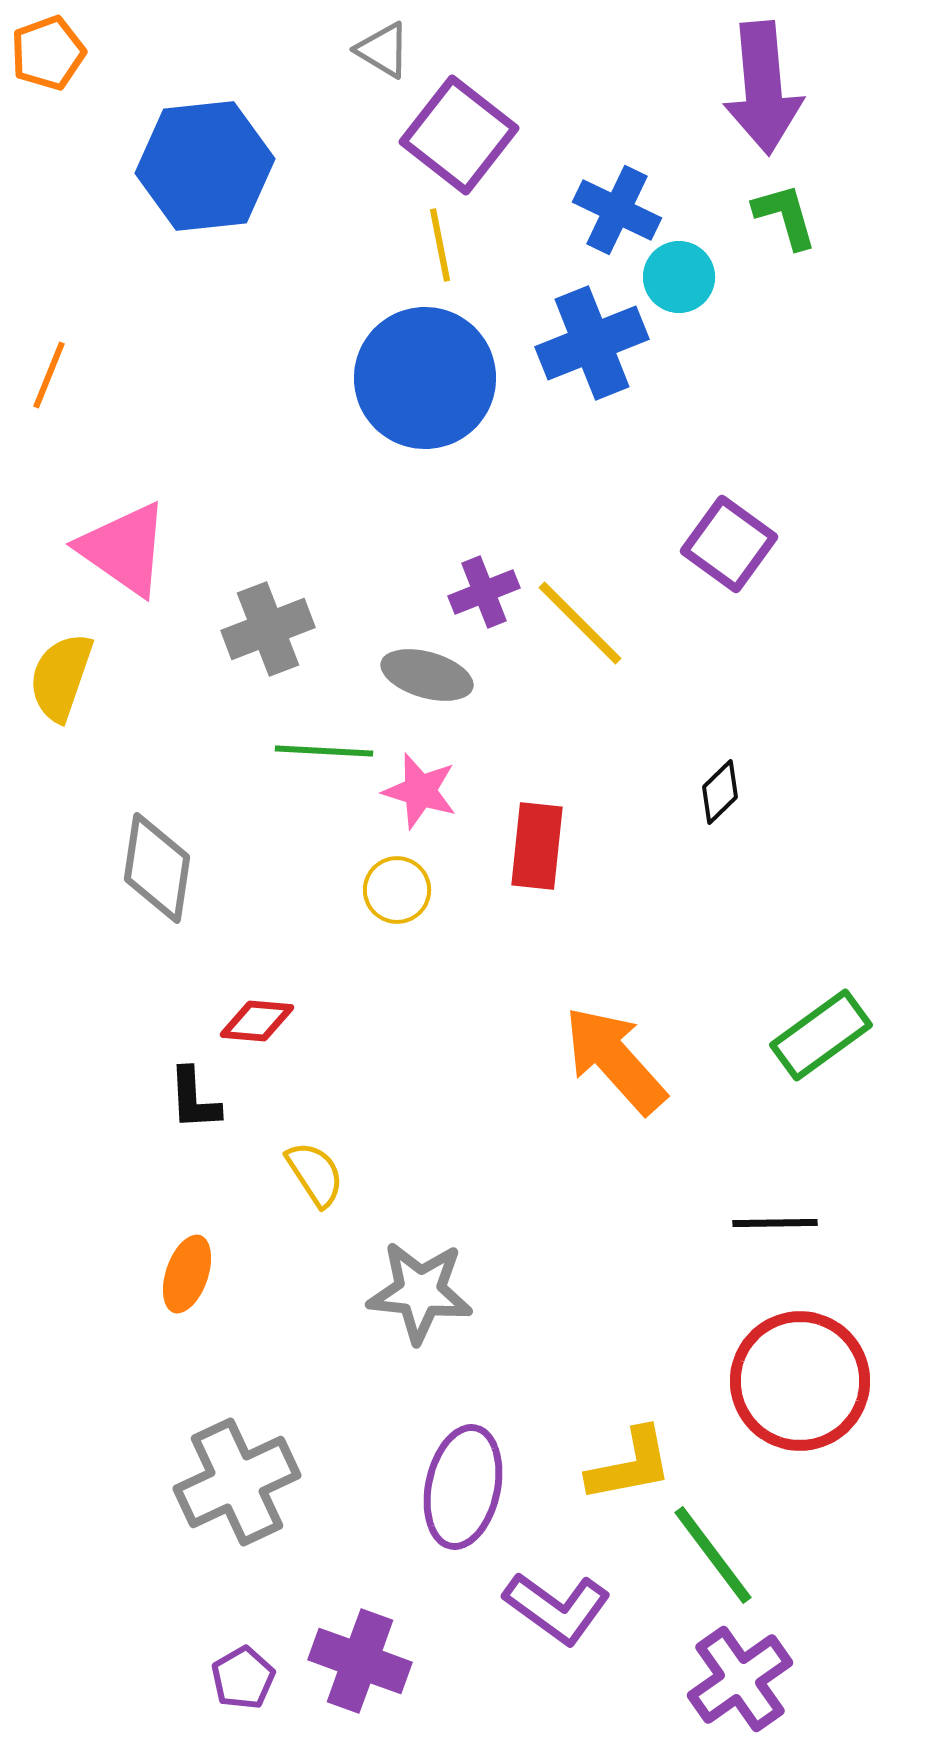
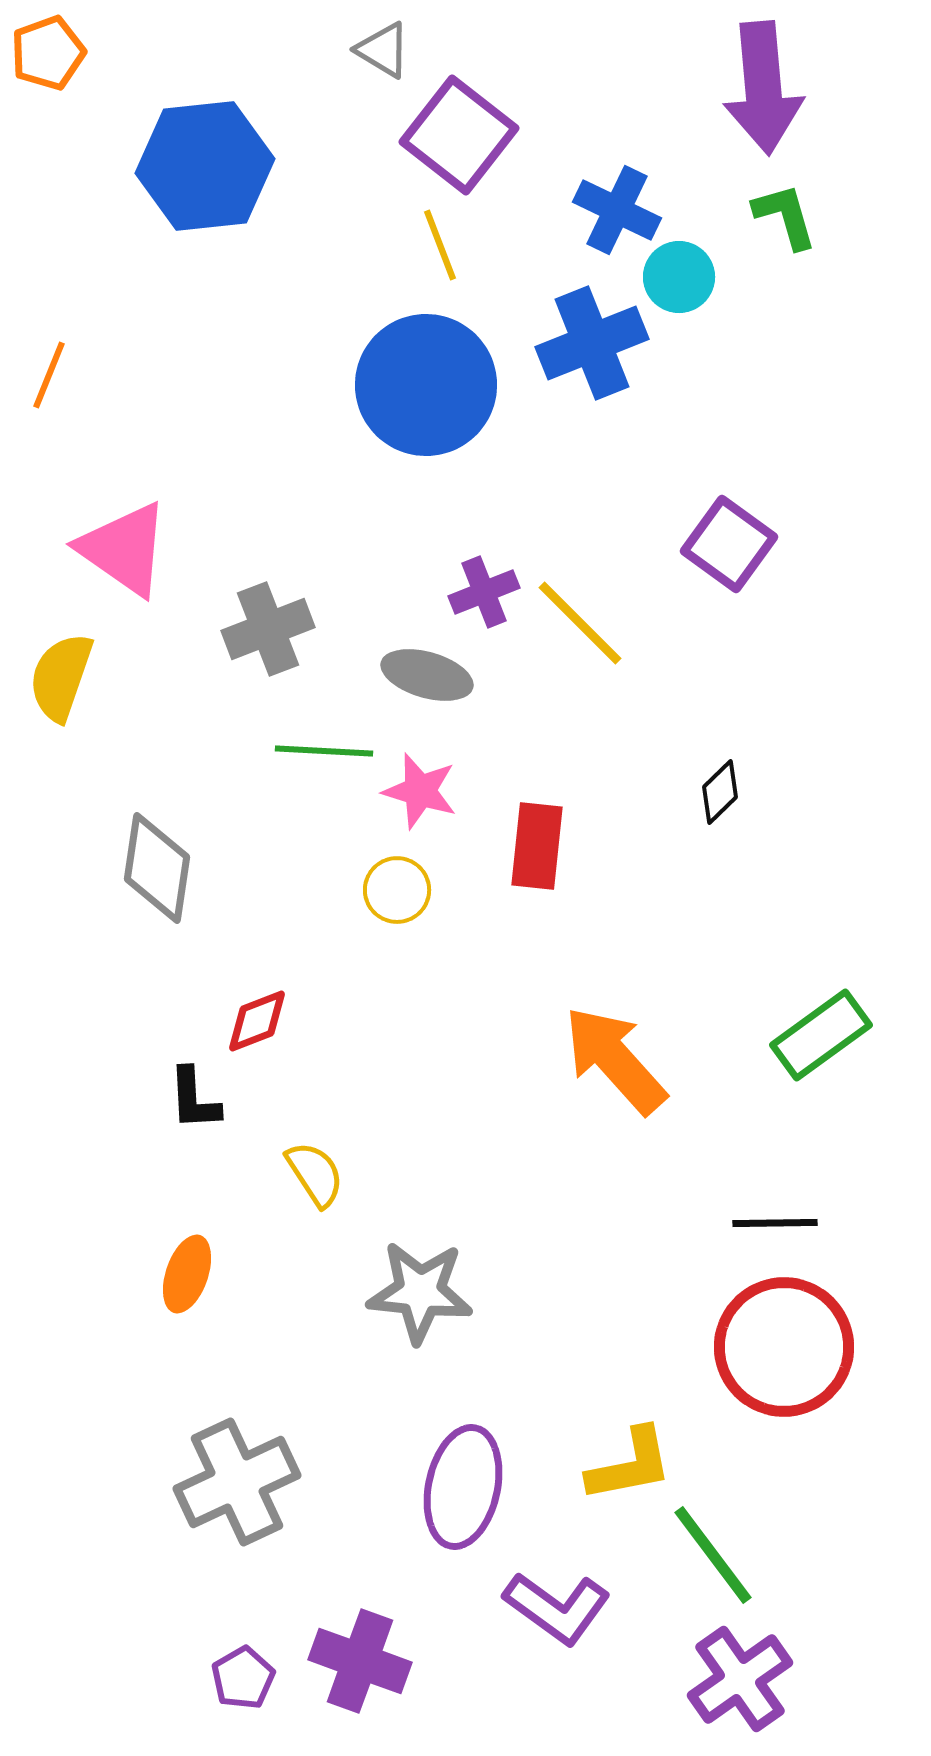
yellow line at (440, 245): rotated 10 degrees counterclockwise
blue circle at (425, 378): moved 1 px right, 7 px down
red diamond at (257, 1021): rotated 26 degrees counterclockwise
red circle at (800, 1381): moved 16 px left, 34 px up
